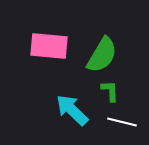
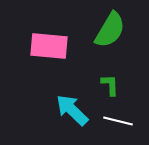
green semicircle: moved 8 px right, 25 px up
green L-shape: moved 6 px up
white line: moved 4 px left, 1 px up
